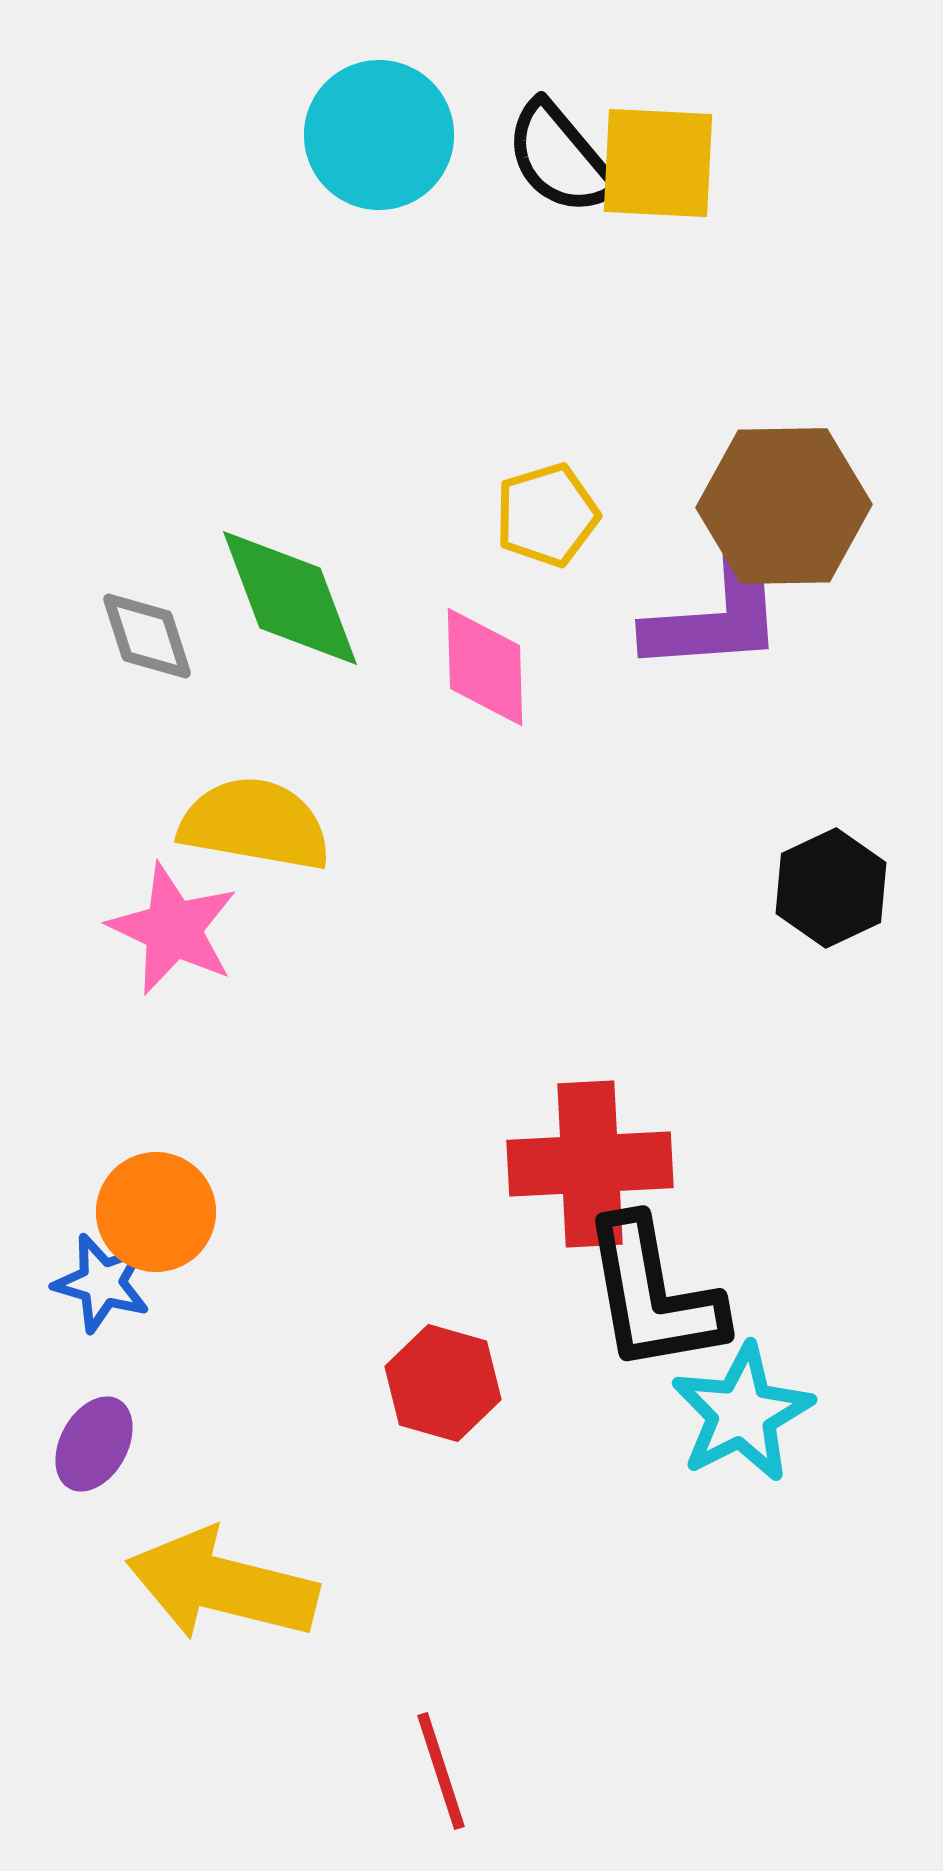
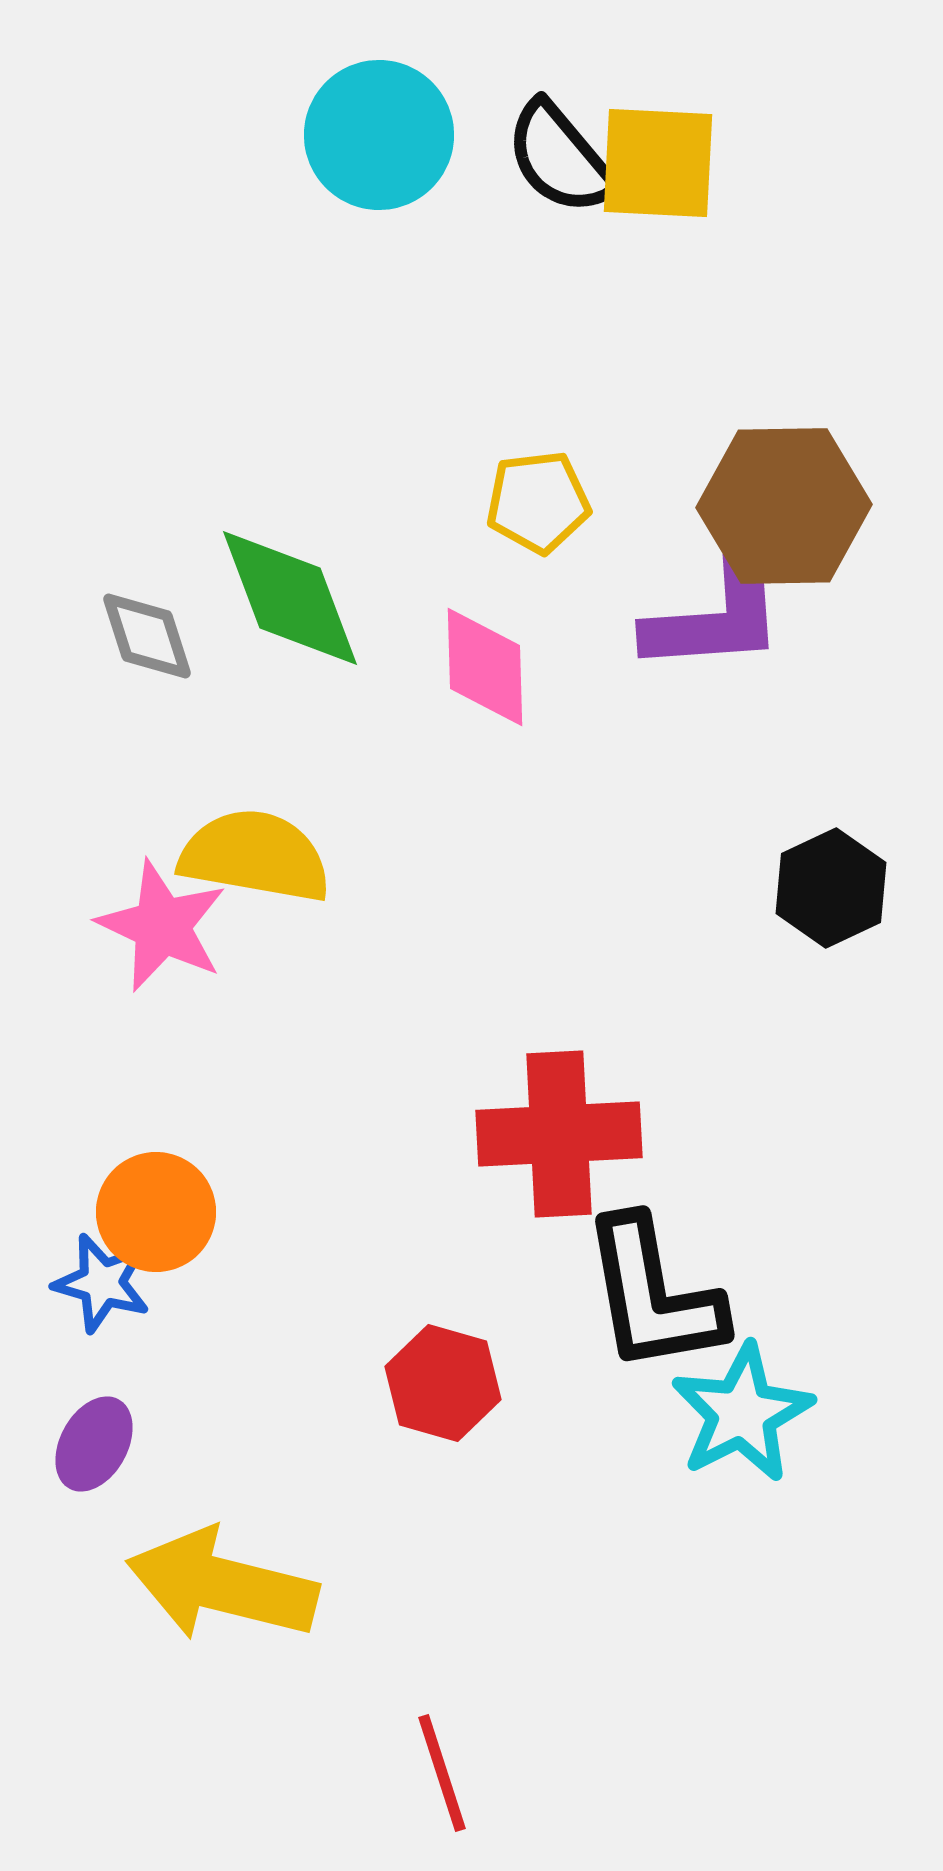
yellow pentagon: moved 9 px left, 13 px up; rotated 10 degrees clockwise
yellow semicircle: moved 32 px down
pink star: moved 11 px left, 3 px up
red cross: moved 31 px left, 30 px up
red line: moved 1 px right, 2 px down
